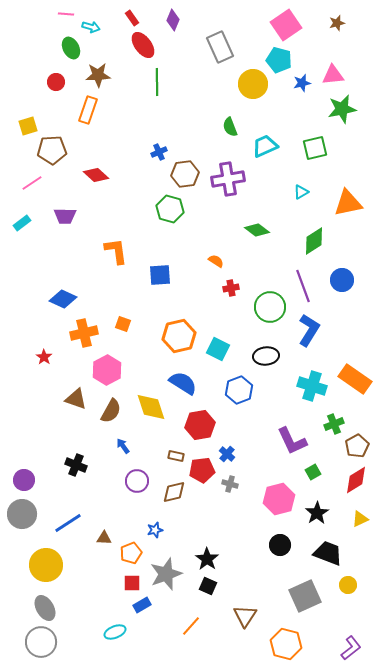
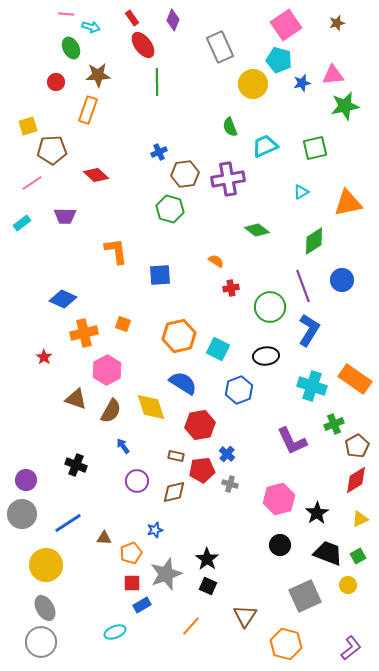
green star at (342, 109): moved 3 px right, 3 px up
green square at (313, 472): moved 45 px right, 84 px down
purple circle at (24, 480): moved 2 px right
